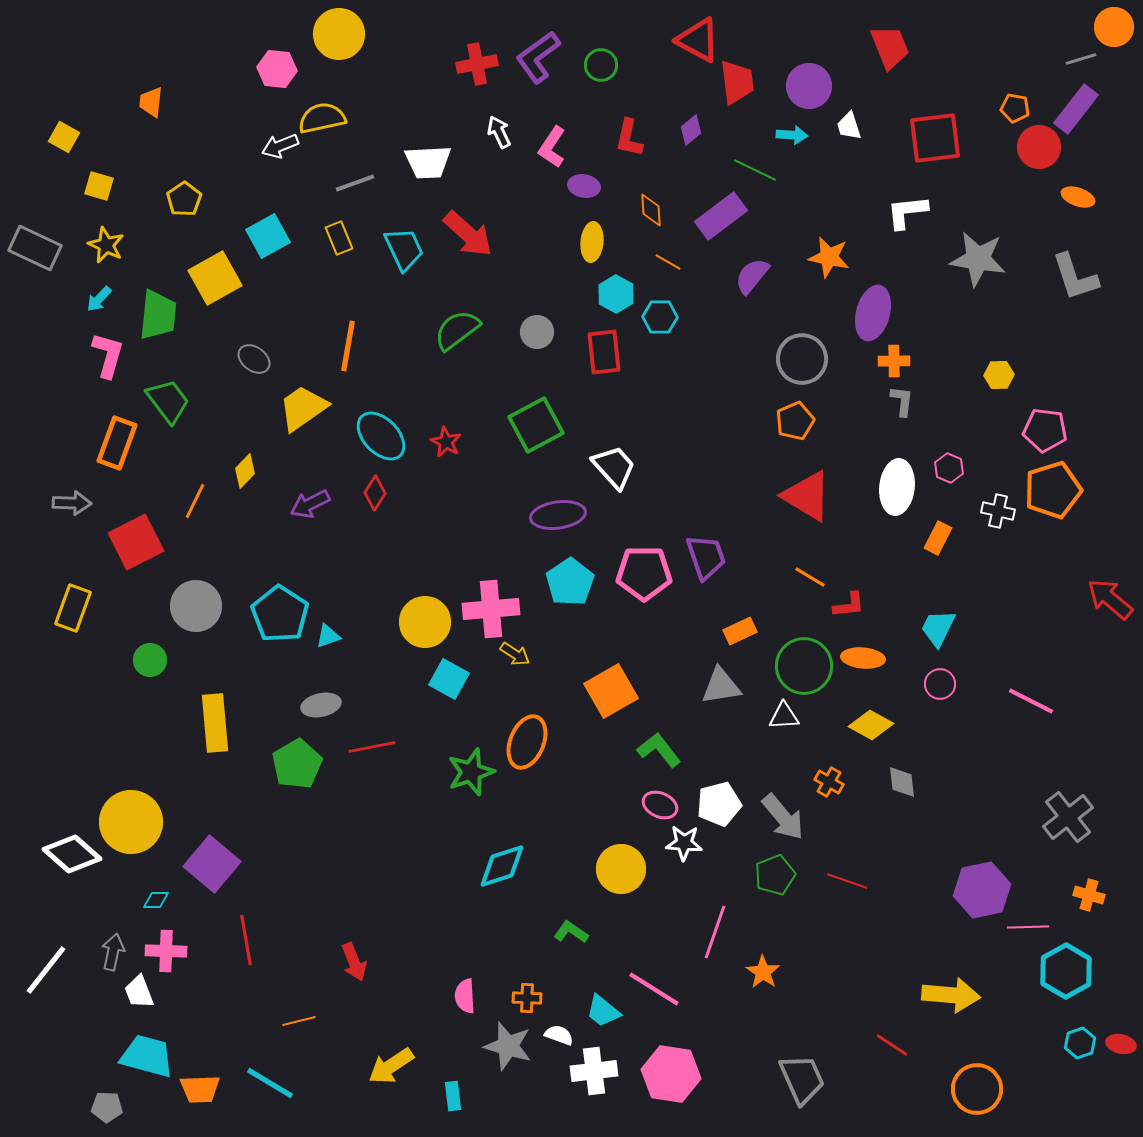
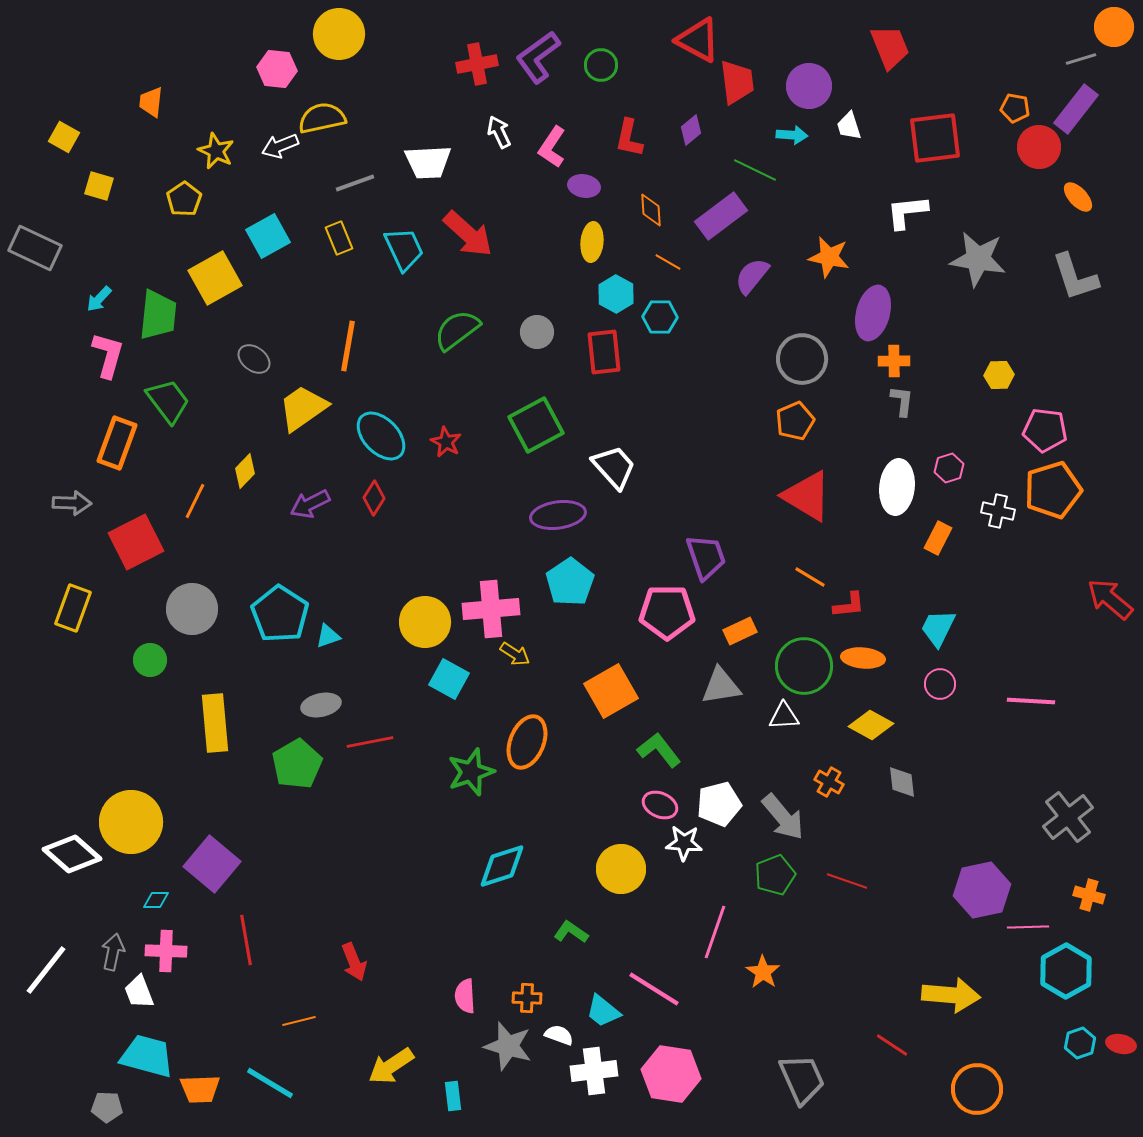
orange ellipse at (1078, 197): rotated 28 degrees clockwise
yellow star at (106, 245): moved 110 px right, 94 px up
pink hexagon at (949, 468): rotated 20 degrees clockwise
red diamond at (375, 493): moved 1 px left, 5 px down
pink pentagon at (644, 573): moved 23 px right, 39 px down
gray circle at (196, 606): moved 4 px left, 3 px down
pink line at (1031, 701): rotated 24 degrees counterclockwise
red line at (372, 747): moved 2 px left, 5 px up
